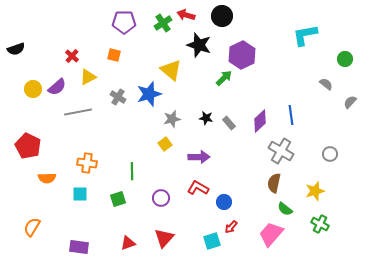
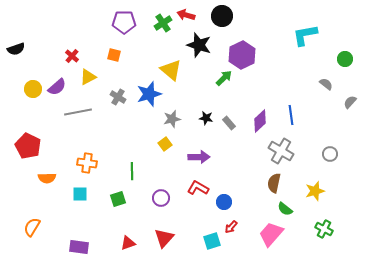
green cross at (320, 224): moved 4 px right, 5 px down
